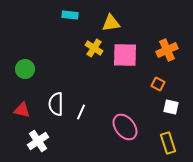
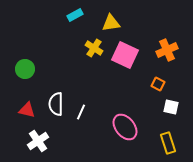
cyan rectangle: moved 5 px right; rotated 35 degrees counterclockwise
pink square: rotated 24 degrees clockwise
red triangle: moved 5 px right
